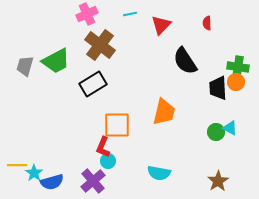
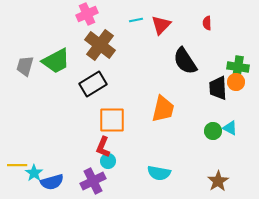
cyan line: moved 6 px right, 6 px down
orange trapezoid: moved 1 px left, 3 px up
orange square: moved 5 px left, 5 px up
green circle: moved 3 px left, 1 px up
purple cross: rotated 15 degrees clockwise
